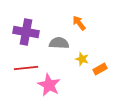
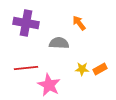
purple cross: moved 9 px up
yellow star: moved 10 px down; rotated 16 degrees counterclockwise
